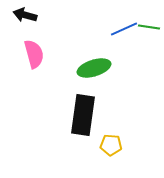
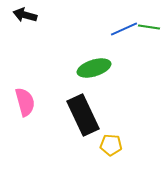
pink semicircle: moved 9 px left, 48 px down
black rectangle: rotated 33 degrees counterclockwise
